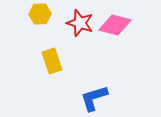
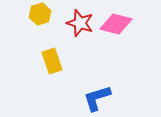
yellow hexagon: rotated 15 degrees counterclockwise
pink diamond: moved 1 px right, 1 px up
blue L-shape: moved 3 px right
